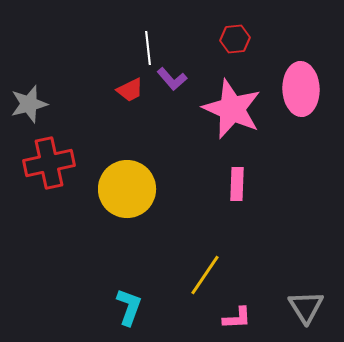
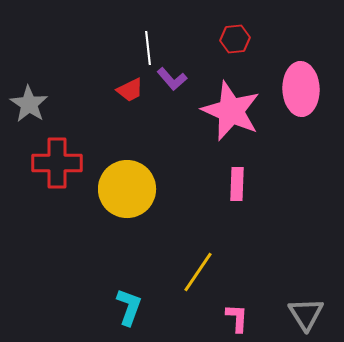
gray star: rotated 24 degrees counterclockwise
pink star: moved 1 px left, 2 px down
red cross: moved 8 px right; rotated 12 degrees clockwise
yellow line: moved 7 px left, 3 px up
gray triangle: moved 7 px down
pink L-shape: rotated 84 degrees counterclockwise
